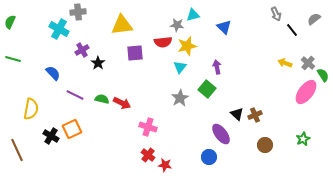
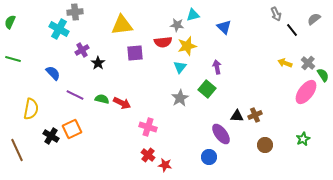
gray cross at (78, 12): moved 3 px left
black triangle at (237, 114): moved 2 px down; rotated 40 degrees counterclockwise
